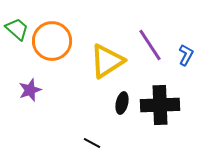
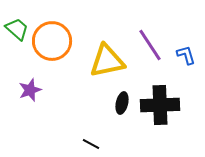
blue L-shape: rotated 45 degrees counterclockwise
yellow triangle: rotated 21 degrees clockwise
black line: moved 1 px left, 1 px down
